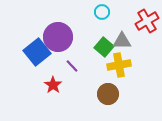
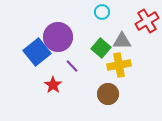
green square: moved 3 px left, 1 px down
